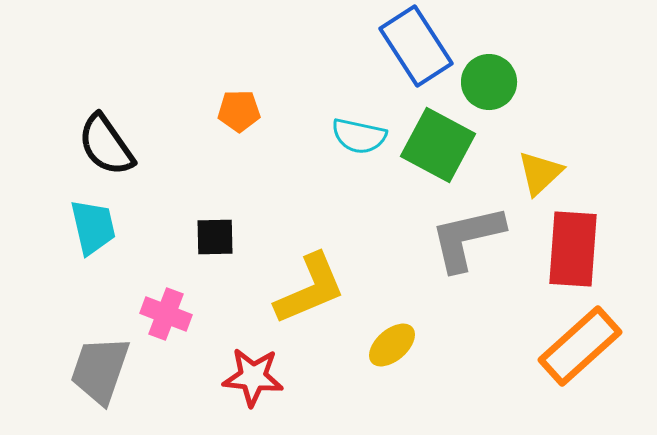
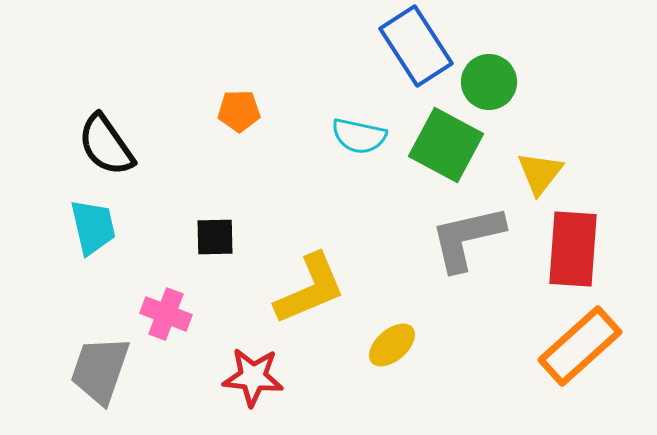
green square: moved 8 px right
yellow triangle: rotated 9 degrees counterclockwise
